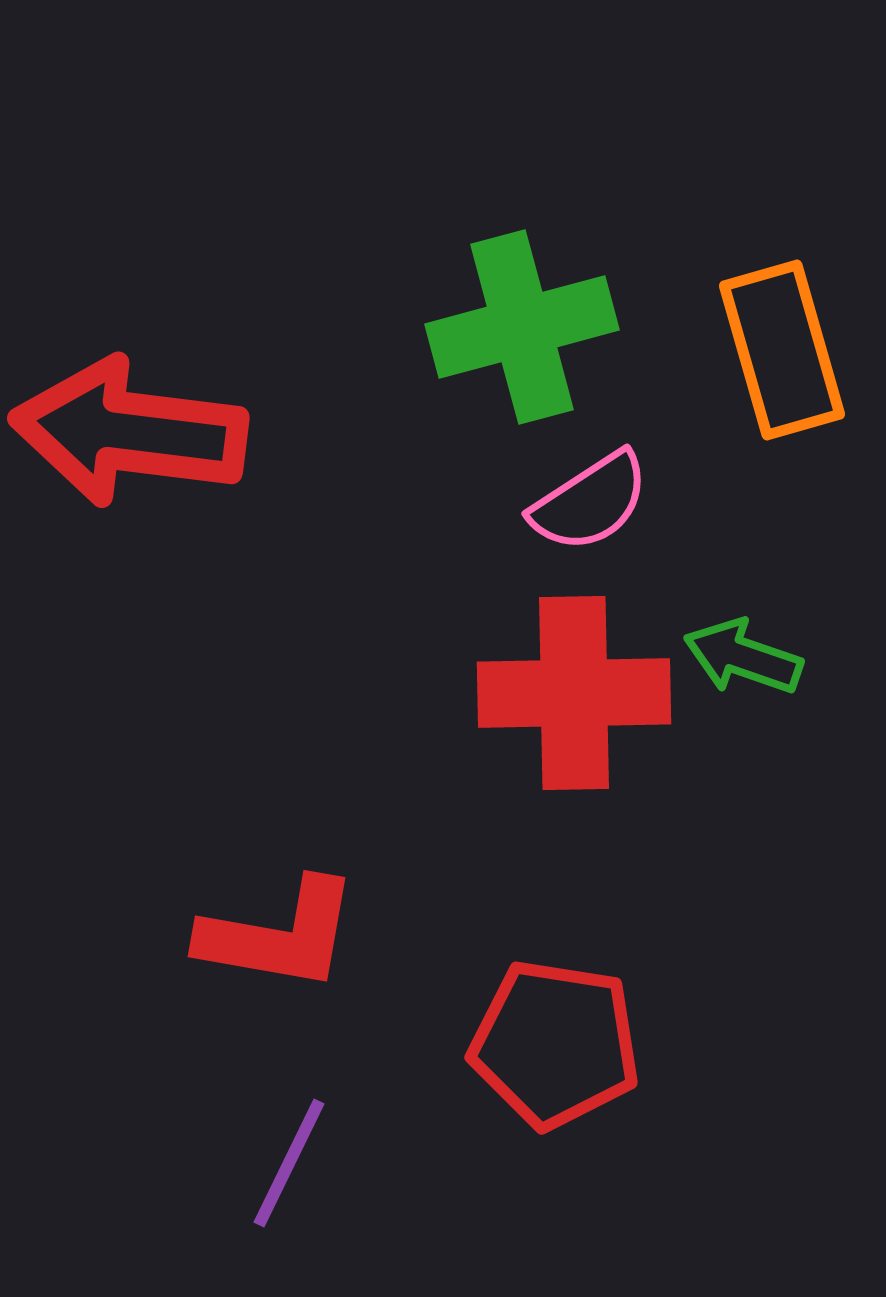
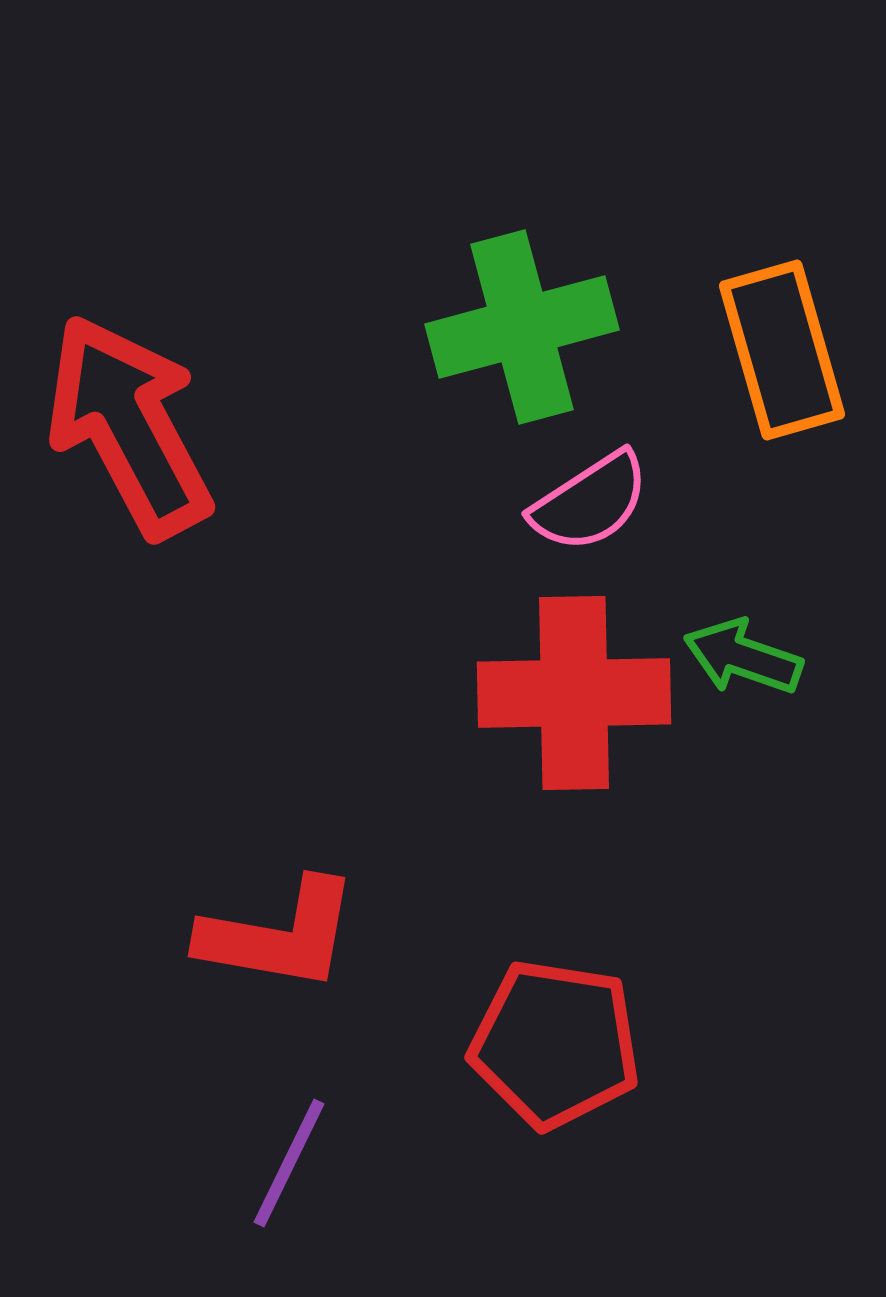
red arrow: moved 6 px up; rotated 55 degrees clockwise
